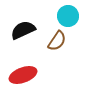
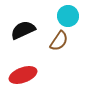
brown semicircle: moved 2 px right
